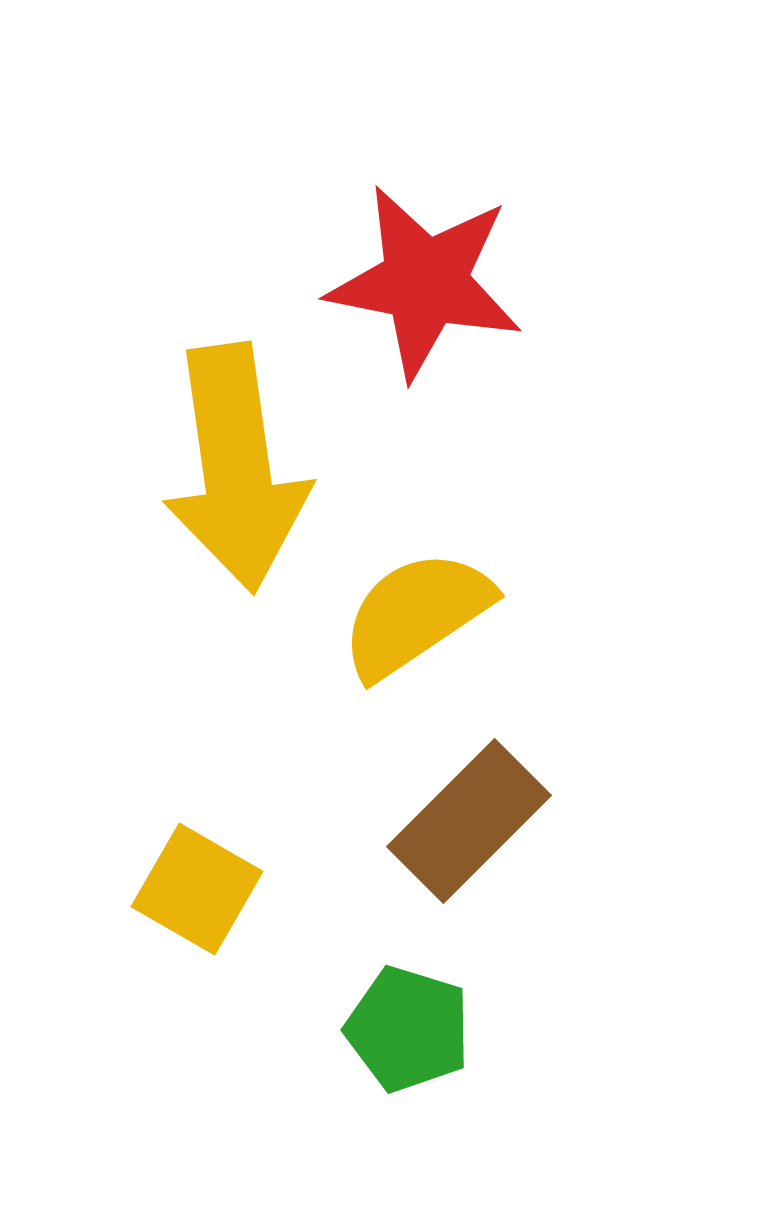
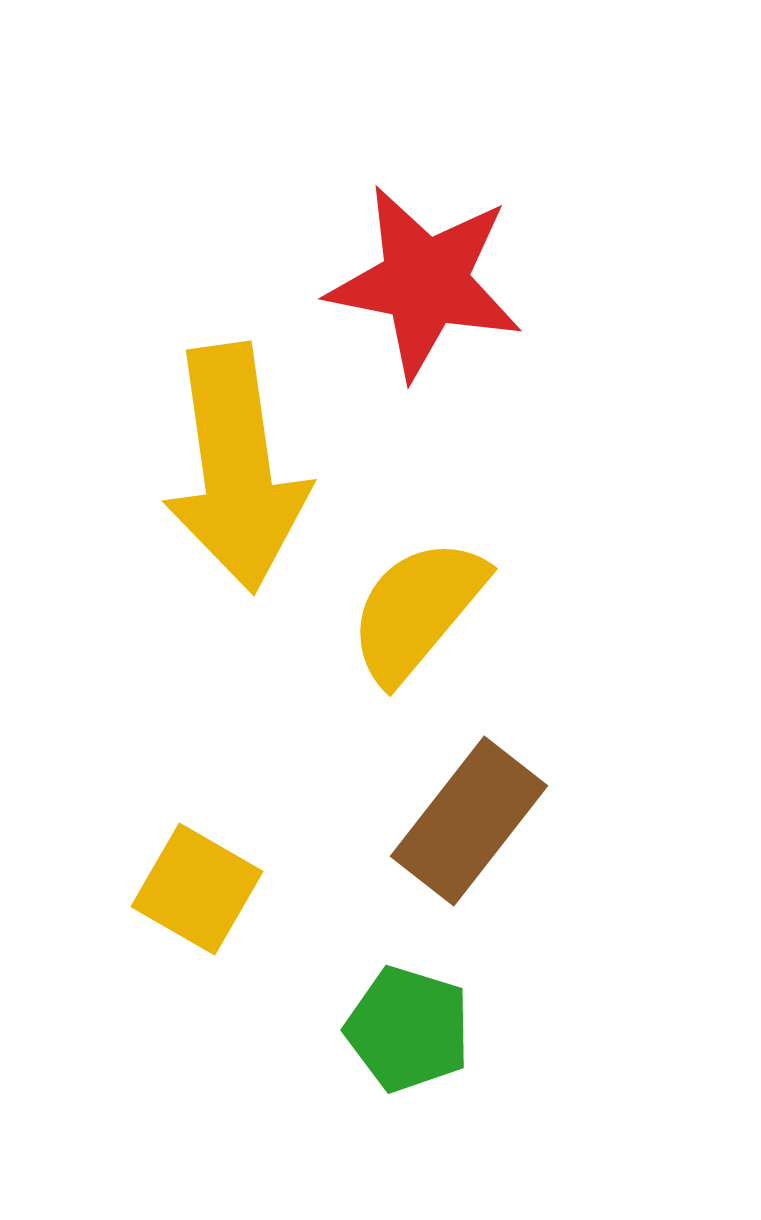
yellow semicircle: moved 1 px right, 4 px up; rotated 16 degrees counterclockwise
brown rectangle: rotated 7 degrees counterclockwise
